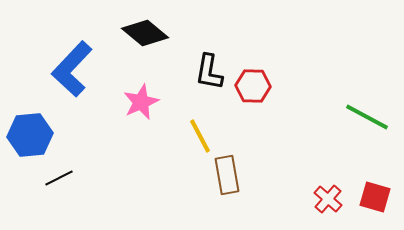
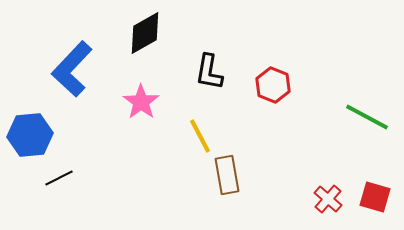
black diamond: rotated 69 degrees counterclockwise
red hexagon: moved 20 px right, 1 px up; rotated 20 degrees clockwise
pink star: rotated 12 degrees counterclockwise
